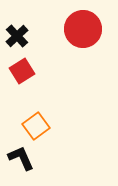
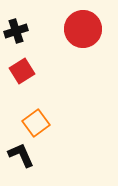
black cross: moved 1 px left, 5 px up; rotated 25 degrees clockwise
orange square: moved 3 px up
black L-shape: moved 3 px up
